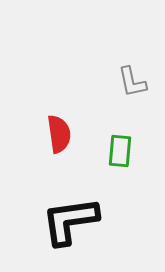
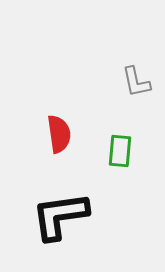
gray L-shape: moved 4 px right
black L-shape: moved 10 px left, 5 px up
